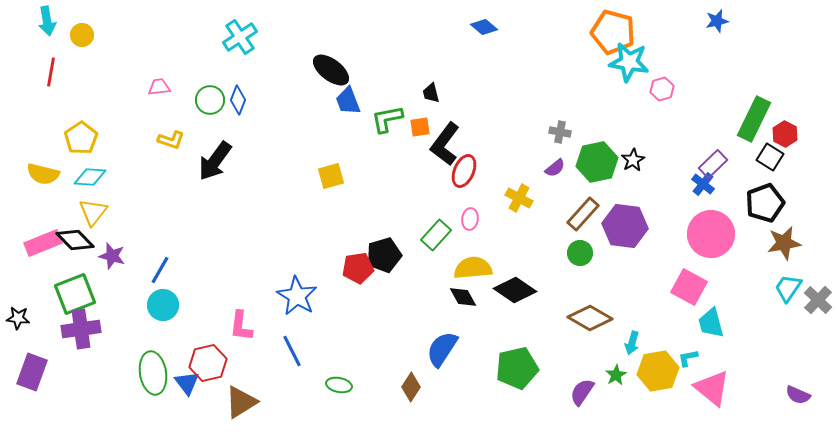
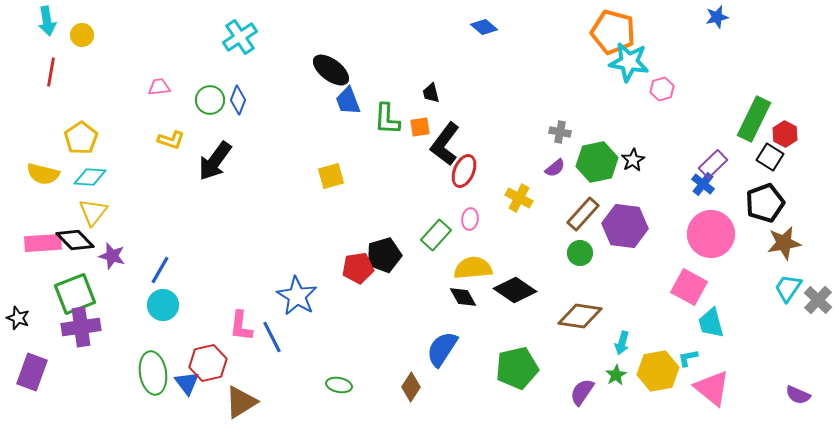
blue star at (717, 21): moved 4 px up
green L-shape at (387, 119): rotated 76 degrees counterclockwise
pink rectangle at (43, 243): rotated 18 degrees clockwise
black star at (18, 318): rotated 15 degrees clockwise
brown diamond at (590, 318): moved 10 px left, 2 px up; rotated 21 degrees counterclockwise
purple cross at (81, 329): moved 2 px up
cyan arrow at (632, 343): moved 10 px left
blue line at (292, 351): moved 20 px left, 14 px up
